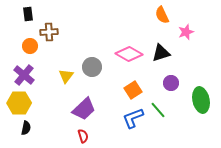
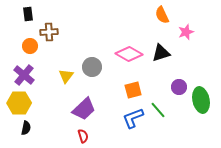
purple circle: moved 8 px right, 4 px down
orange square: rotated 18 degrees clockwise
